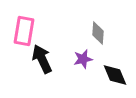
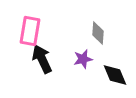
pink rectangle: moved 6 px right
